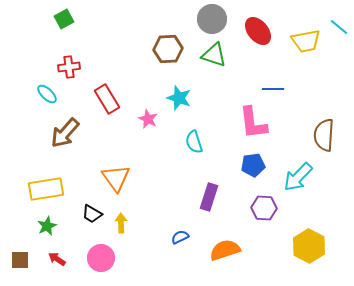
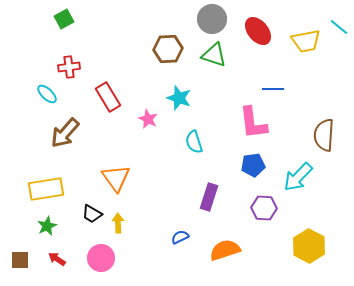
red rectangle: moved 1 px right, 2 px up
yellow arrow: moved 3 px left
